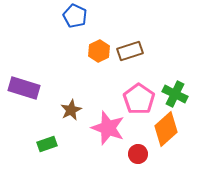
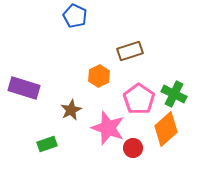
orange hexagon: moved 25 px down
green cross: moved 1 px left
red circle: moved 5 px left, 6 px up
